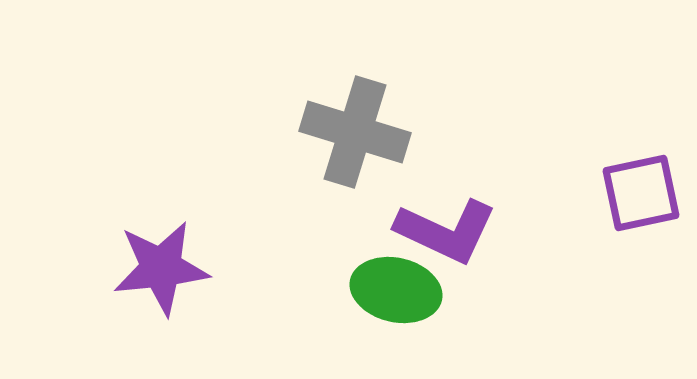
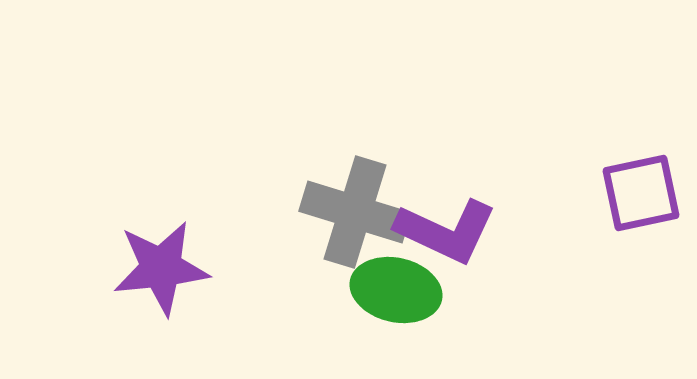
gray cross: moved 80 px down
